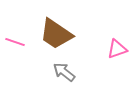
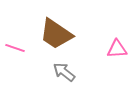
pink line: moved 6 px down
pink triangle: rotated 15 degrees clockwise
